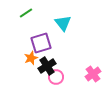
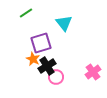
cyan triangle: moved 1 px right
orange star: moved 2 px right, 1 px down; rotated 24 degrees counterclockwise
pink cross: moved 2 px up
